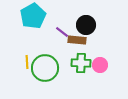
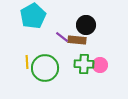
purple line: moved 5 px down
green cross: moved 3 px right, 1 px down
